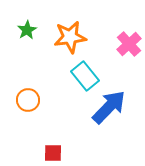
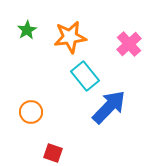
orange circle: moved 3 px right, 12 px down
red square: rotated 18 degrees clockwise
